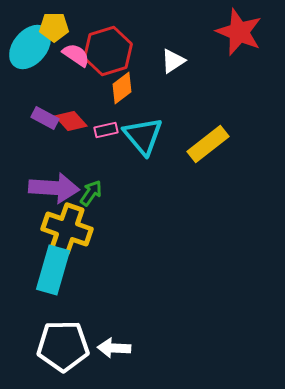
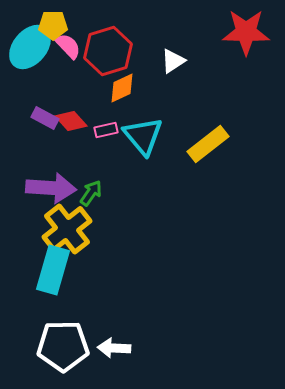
yellow pentagon: moved 1 px left, 2 px up
red star: moved 7 px right; rotated 21 degrees counterclockwise
pink semicircle: moved 8 px left, 9 px up; rotated 12 degrees clockwise
orange diamond: rotated 12 degrees clockwise
purple arrow: moved 3 px left
yellow cross: rotated 33 degrees clockwise
